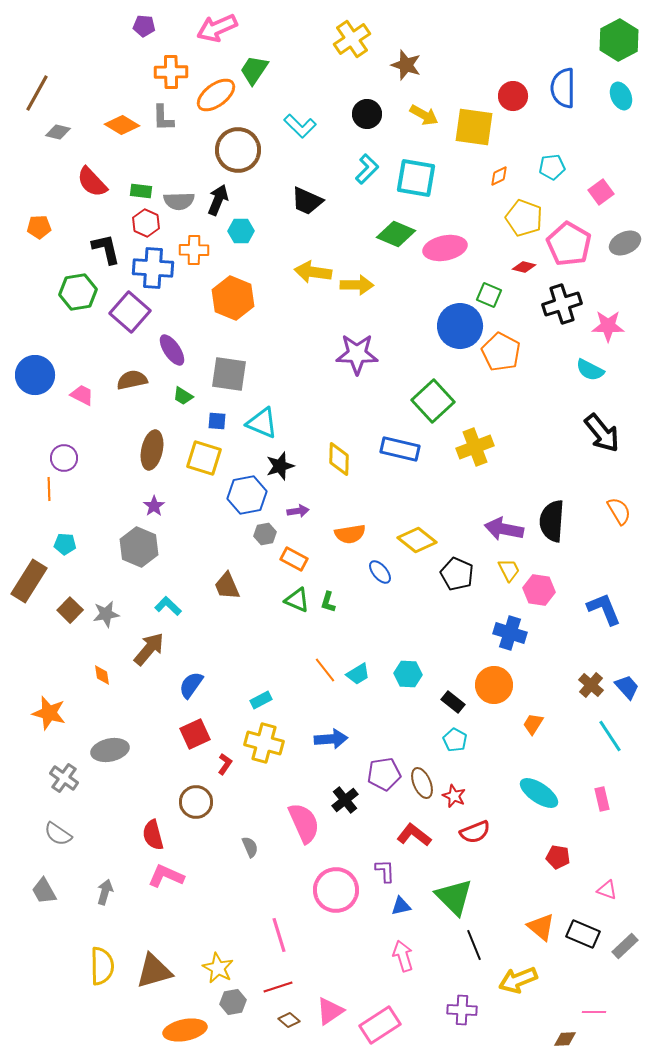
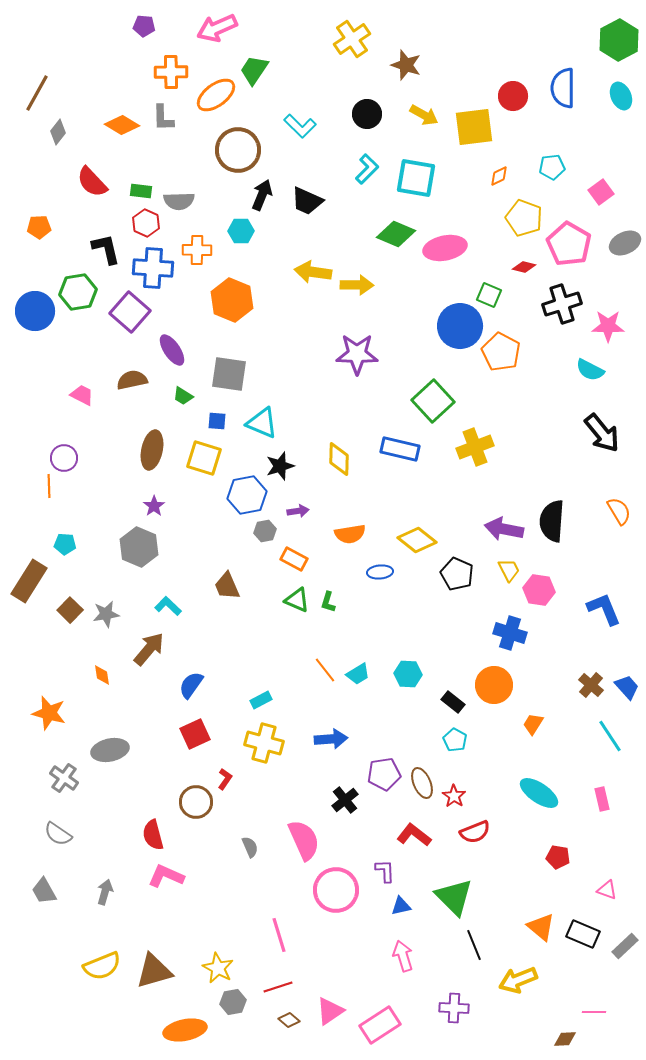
yellow square at (474, 127): rotated 15 degrees counterclockwise
gray diamond at (58, 132): rotated 65 degrees counterclockwise
black arrow at (218, 200): moved 44 px right, 5 px up
orange cross at (194, 250): moved 3 px right
orange hexagon at (233, 298): moved 1 px left, 2 px down
blue circle at (35, 375): moved 64 px up
orange line at (49, 489): moved 3 px up
gray hexagon at (265, 534): moved 3 px up
blue ellipse at (380, 572): rotated 55 degrees counterclockwise
red L-shape at (225, 764): moved 15 px down
red star at (454, 796): rotated 10 degrees clockwise
pink semicircle at (304, 823): moved 17 px down
yellow semicircle at (102, 966): rotated 69 degrees clockwise
purple cross at (462, 1010): moved 8 px left, 2 px up
